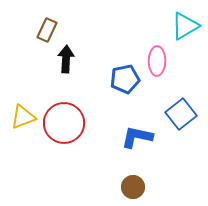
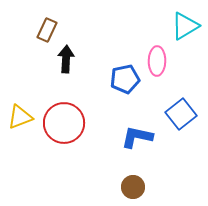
yellow triangle: moved 3 px left
